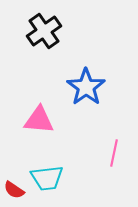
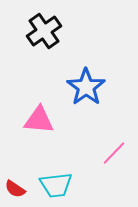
pink line: rotated 32 degrees clockwise
cyan trapezoid: moved 9 px right, 7 px down
red semicircle: moved 1 px right, 1 px up
